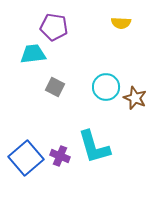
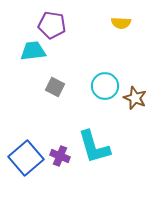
purple pentagon: moved 2 px left, 2 px up
cyan trapezoid: moved 3 px up
cyan circle: moved 1 px left, 1 px up
